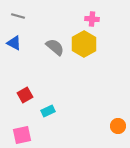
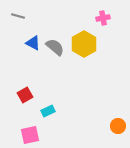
pink cross: moved 11 px right, 1 px up; rotated 16 degrees counterclockwise
blue triangle: moved 19 px right
pink square: moved 8 px right
